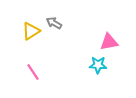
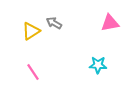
pink triangle: moved 1 px right, 19 px up
